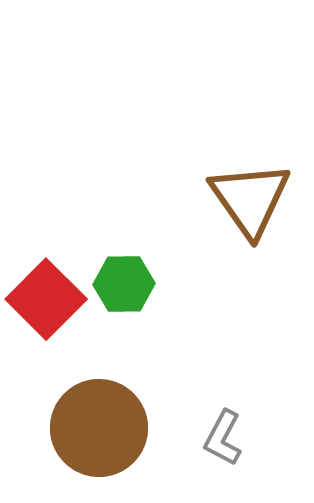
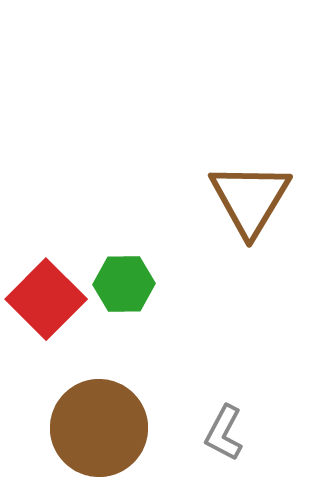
brown triangle: rotated 6 degrees clockwise
gray L-shape: moved 1 px right, 5 px up
